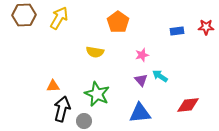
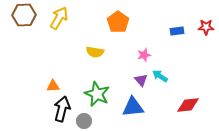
pink star: moved 2 px right
blue triangle: moved 7 px left, 6 px up
